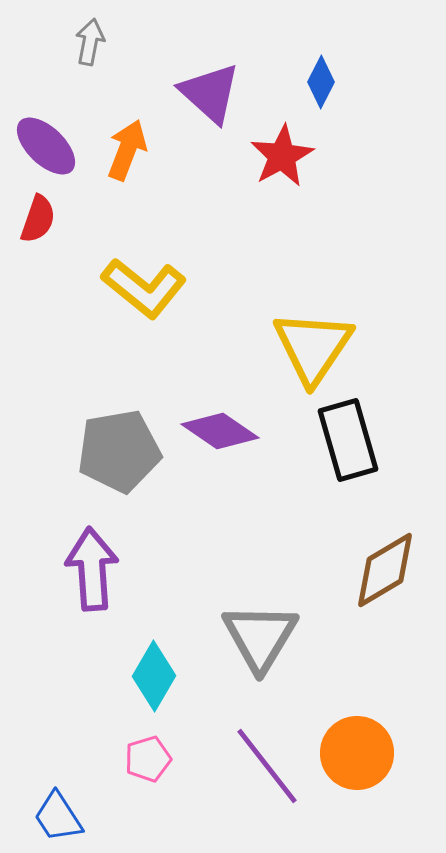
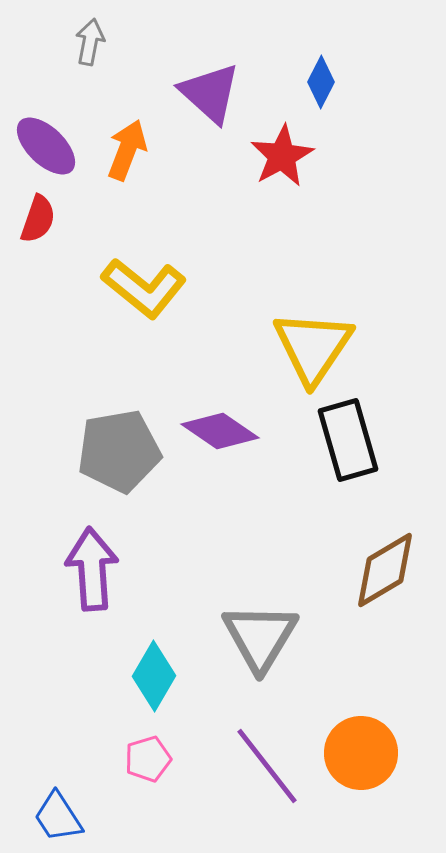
orange circle: moved 4 px right
